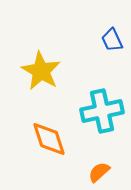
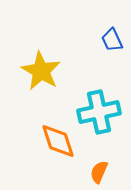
cyan cross: moved 3 px left, 1 px down
orange diamond: moved 9 px right, 2 px down
orange semicircle: rotated 25 degrees counterclockwise
